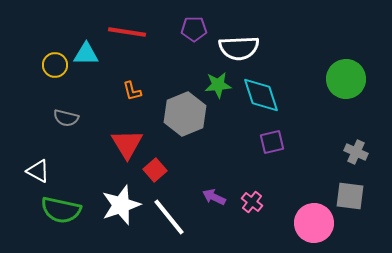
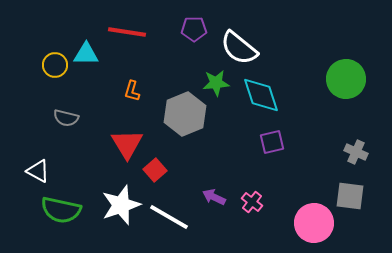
white semicircle: rotated 42 degrees clockwise
green star: moved 2 px left, 2 px up
orange L-shape: rotated 30 degrees clockwise
white line: rotated 21 degrees counterclockwise
